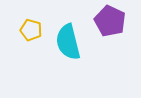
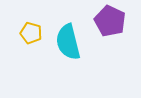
yellow pentagon: moved 3 px down
